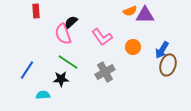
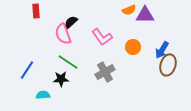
orange semicircle: moved 1 px left, 1 px up
